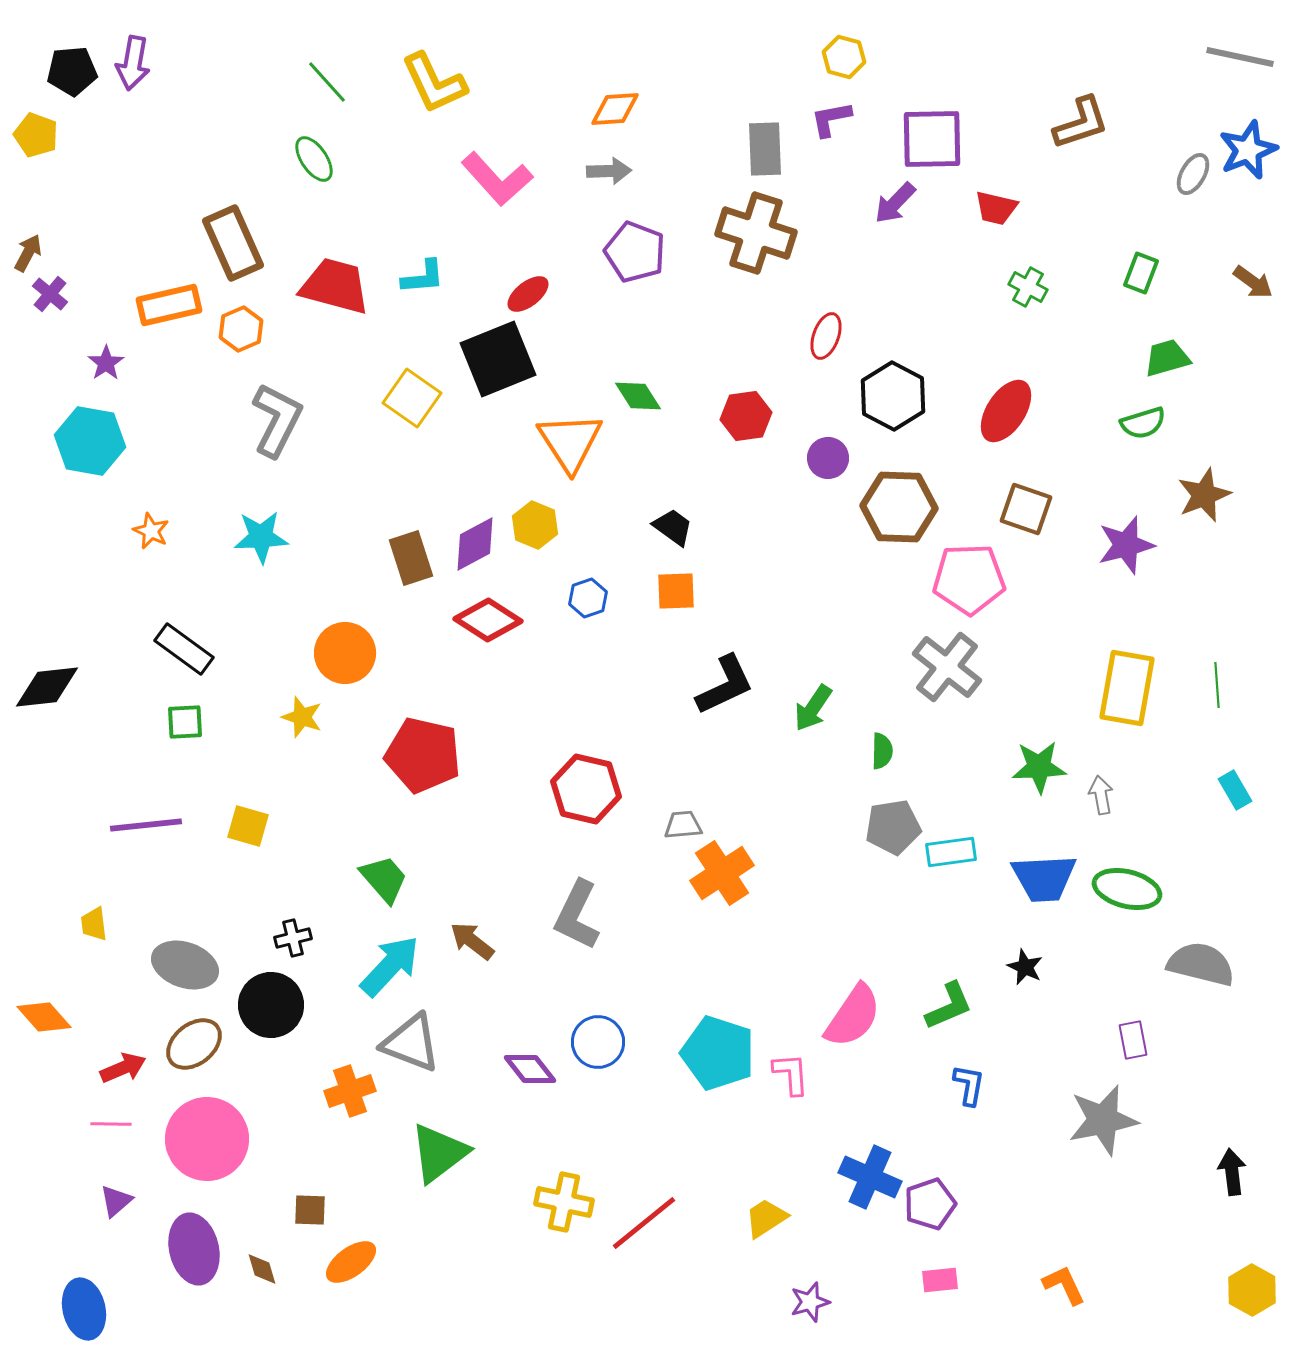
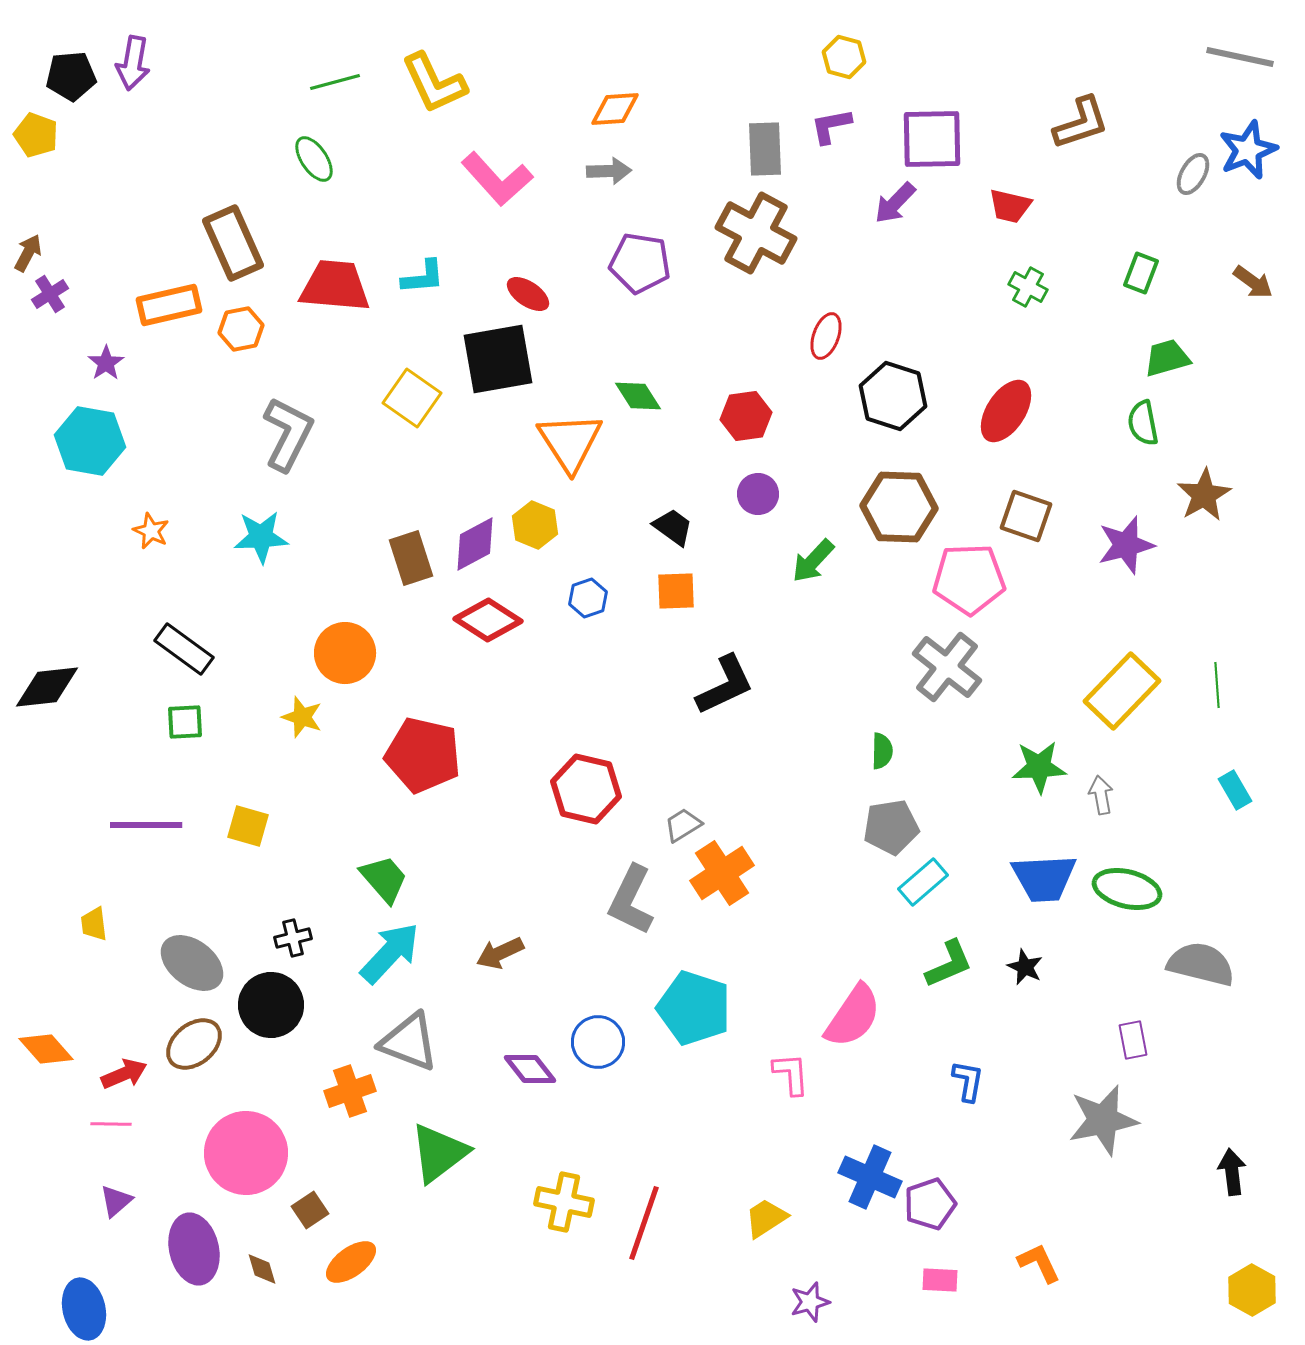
black pentagon at (72, 71): moved 1 px left, 5 px down
green line at (327, 82): moved 8 px right; rotated 63 degrees counterclockwise
purple L-shape at (831, 119): moved 7 px down
red trapezoid at (996, 208): moved 14 px right, 2 px up
brown cross at (756, 233): rotated 10 degrees clockwise
purple pentagon at (635, 252): moved 5 px right, 11 px down; rotated 12 degrees counterclockwise
red trapezoid at (335, 286): rotated 10 degrees counterclockwise
purple cross at (50, 294): rotated 18 degrees clockwise
red ellipse at (528, 294): rotated 72 degrees clockwise
orange hexagon at (241, 329): rotated 12 degrees clockwise
black square at (498, 359): rotated 12 degrees clockwise
black hexagon at (893, 396): rotated 10 degrees counterclockwise
gray L-shape at (277, 420): moved 11 px right, 14 px down
green semicircle at (1143, 423): rotated 96 degrees clockwise
purple circle at (828, 458): moved 70 px left, 36 px down
brown star at (1204, 495): rotated 8 degrees counterclockwise
brown square at (1026, 509): moved 7 px down
yellow rectangle at (1127, 688): moved 5 px left, 3 px down; rotated 34 degrees clockwise
green arrow at (813, 708): moved 147 px up; rotated 9 degrees clockwise
purple line at (146, 825): rotated 6 degrees clockwise
gray trapezoid at (683, 825): rotated 27 degrees counterclockwise
gray pentagon at (893, 827): moved 2 px left
cyan rectangle at (951, 852): moved 28 px left, 30 px down; rotated 33 degrees counterclockwise
gray L-shape at (577, 915): moved 54 px right, 15 px up
brown arrow at (472, 941): moved 28 px right, 12 px down; rotated 63 degrees counterclockwise
gray ellipse at (185, 965): moved 7 px right, 2 px up; rotated 18 degrees clockwise
cyan arrow at (390, 966): moved 13 px up
green L-shape at (949, 1006): moved 42 px up
orange diamond at (44, 1017): moved 2 px right, 32 px down
gray triangle at (411, 1043): moved 2 px left, 1 px up
cyan pentagon at (718, 1053): moved 24 px left, 45 px up
red arrow at (123, 1068): moved 1 px right, 6 px down
blue L-shape at (969, 1085): moved 1 px left, 4 px up
pink circle at (207, 1139): moved 39 px right, 14 px down
brown square at (310, 1210): rotated 36 degrees counterclockwise
red line at (644, 1223): rotated 32 degrees counterclockwise
pink rectangle at (940, 1280): rotated 9 degrees clockwise
orange L-shape at (1064, 1285): moved 25 px left, 22 px up
